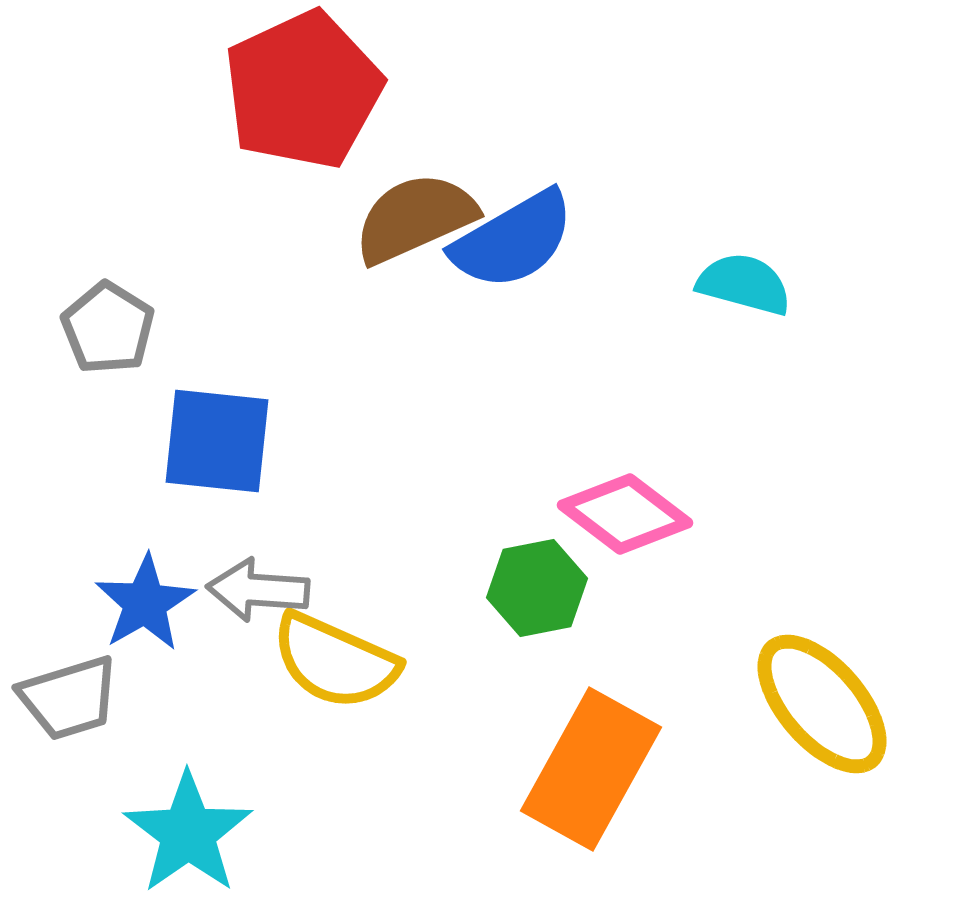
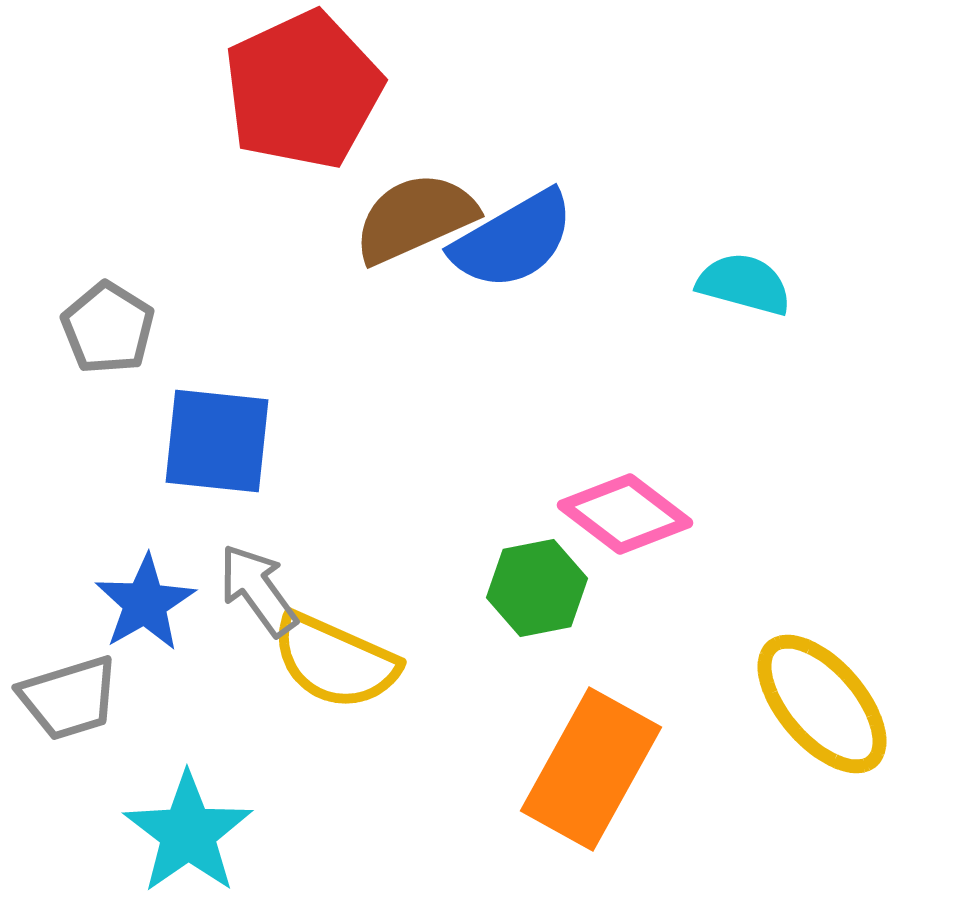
gray arrow: rotated 50 degrees clockwise
